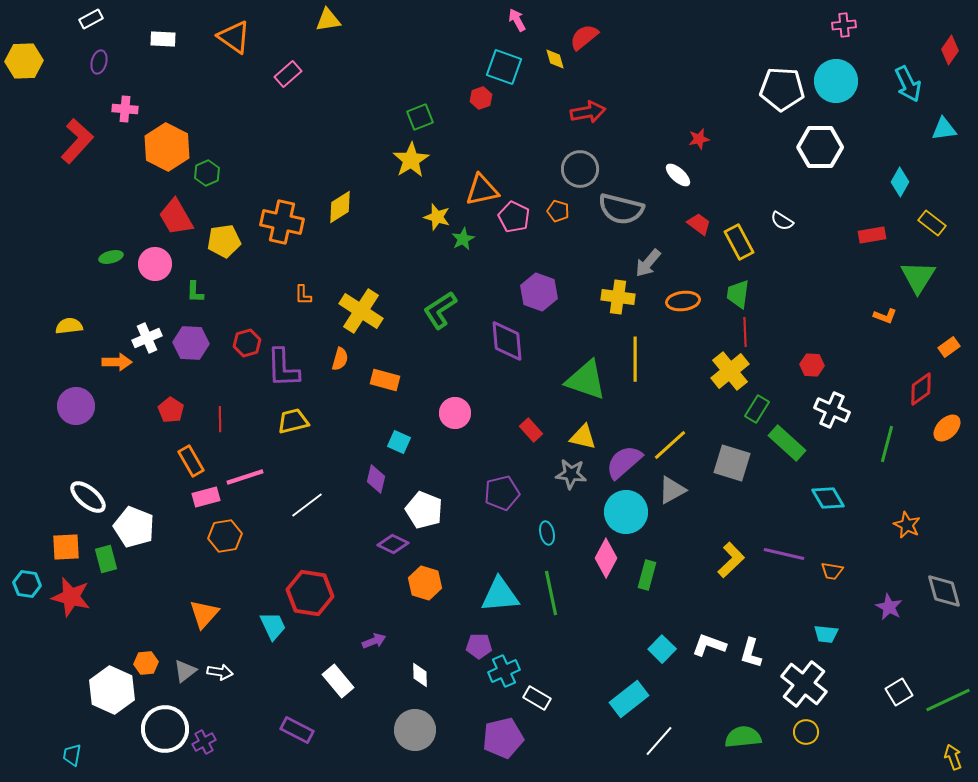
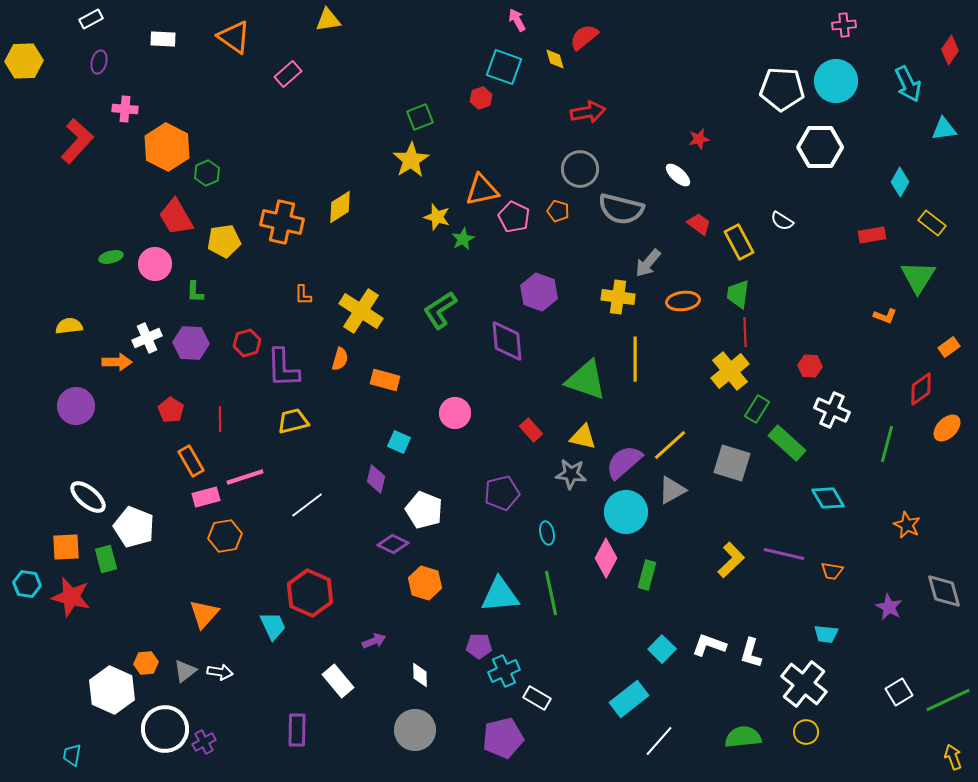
red hexagon at (812, 365): moved 2 px left, 1 px down
red hexagon at (310, 593): rotated 15 degrees clockwise
purple rectangle at (297, 730): rotated 64 degrees clockwise
